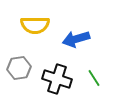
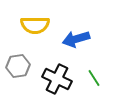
gray hexagon: moved 1 px left, 2 px up
black cross: rotated 8 degrees clockwise
